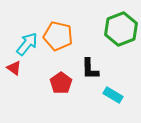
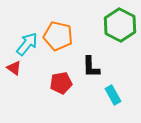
green hexagon: moved 1 px left, 4 px up; rotated 12 degrees counterclockwise
black L-shape: moved 1 px right, 2 px up
red pentagon: rotated 25 degrees clockwise
cyan rectangle: rotated 30 degrees clockwise
